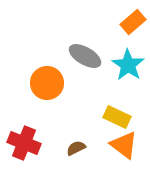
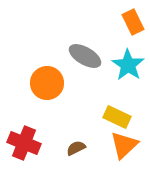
orange rectangle: rotated 75 degrees counterclockwise
orange triangle: rotated 40 degrees clockwise
